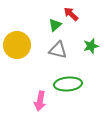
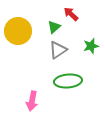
green triangle: moved 1 px left, 2 px down
yellow circle: moved 1 px right, 14 px up
gray triangle: rotated 48 degrees counterclockwise
green ellipse: moved 3 px up
pink arrow: moved 8 px left
